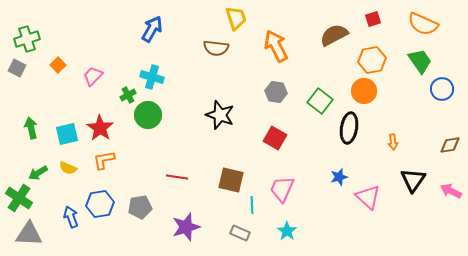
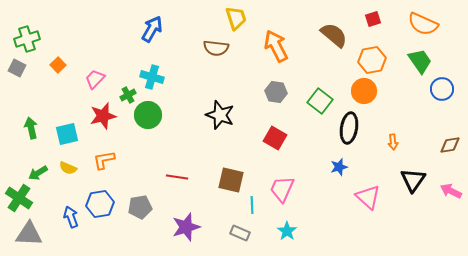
brown semicircle at (334, 35): rotated 68 degrees clockwise
pink trapezoid at (93, 76): moved 2 px right, 3 px down
red star at (100, 128): moved 3 px right, 12 px up; rotated 24 degrees clockwise
blue star at (339, 177): moved 10 px up
